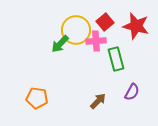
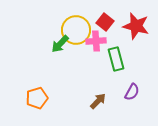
red square: rotated 12 degrees counterclockwise
orange pentagon: rotated 25 degrees counterclockwise
